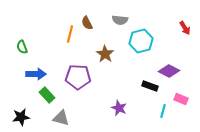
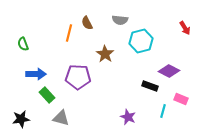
orange line: moved 1 px left, 1 px up
green semicircle: moved 1 px right, 3 px up
purple star: moved 9 px right, 9 px down
black star: moved 2 px down
